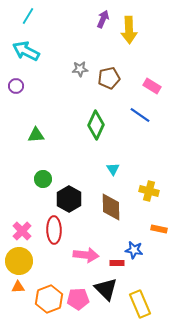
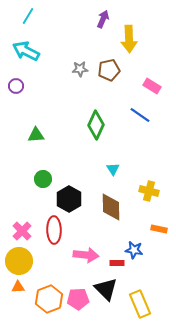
yellow arrow: moved 9 px down
brown pentagon: moved 8 px up
